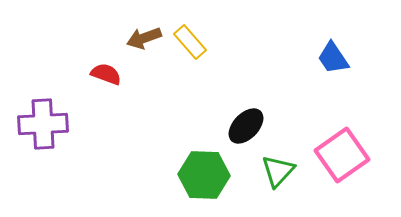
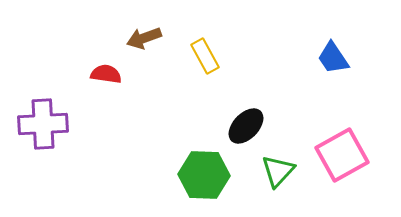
yellow rectangle: moved 15 px right, 14 px down; rotated 12 degrees clockwise
red semicircle: rotated 12 degrees counterclockwise
pink square: rotated 6 degrees clockwise
